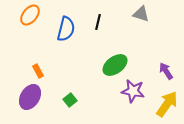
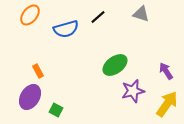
black line: moved 5 px up; rotated 35 degrees clockwise
blue semicircle: rotated 60 degrees clockwise
purple star: rotated 25 degrees counterclockwise
green square: moved 14 px left, 10 px down; rotated 24 degrees counterclockwise
